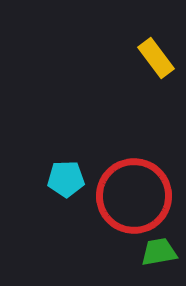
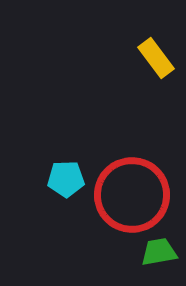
red circle: moved 2 px left, 1 px up
